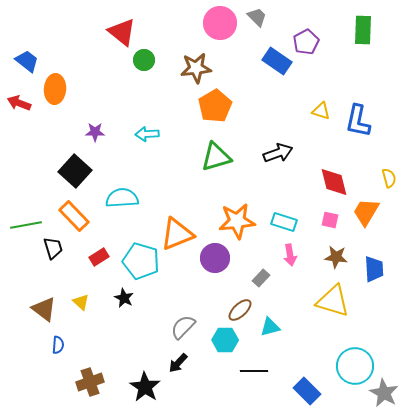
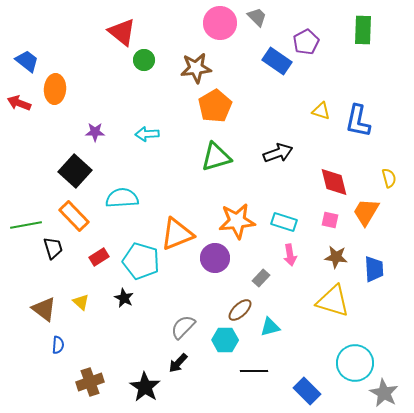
cyan circle at (355, 366): moved 3 px up
